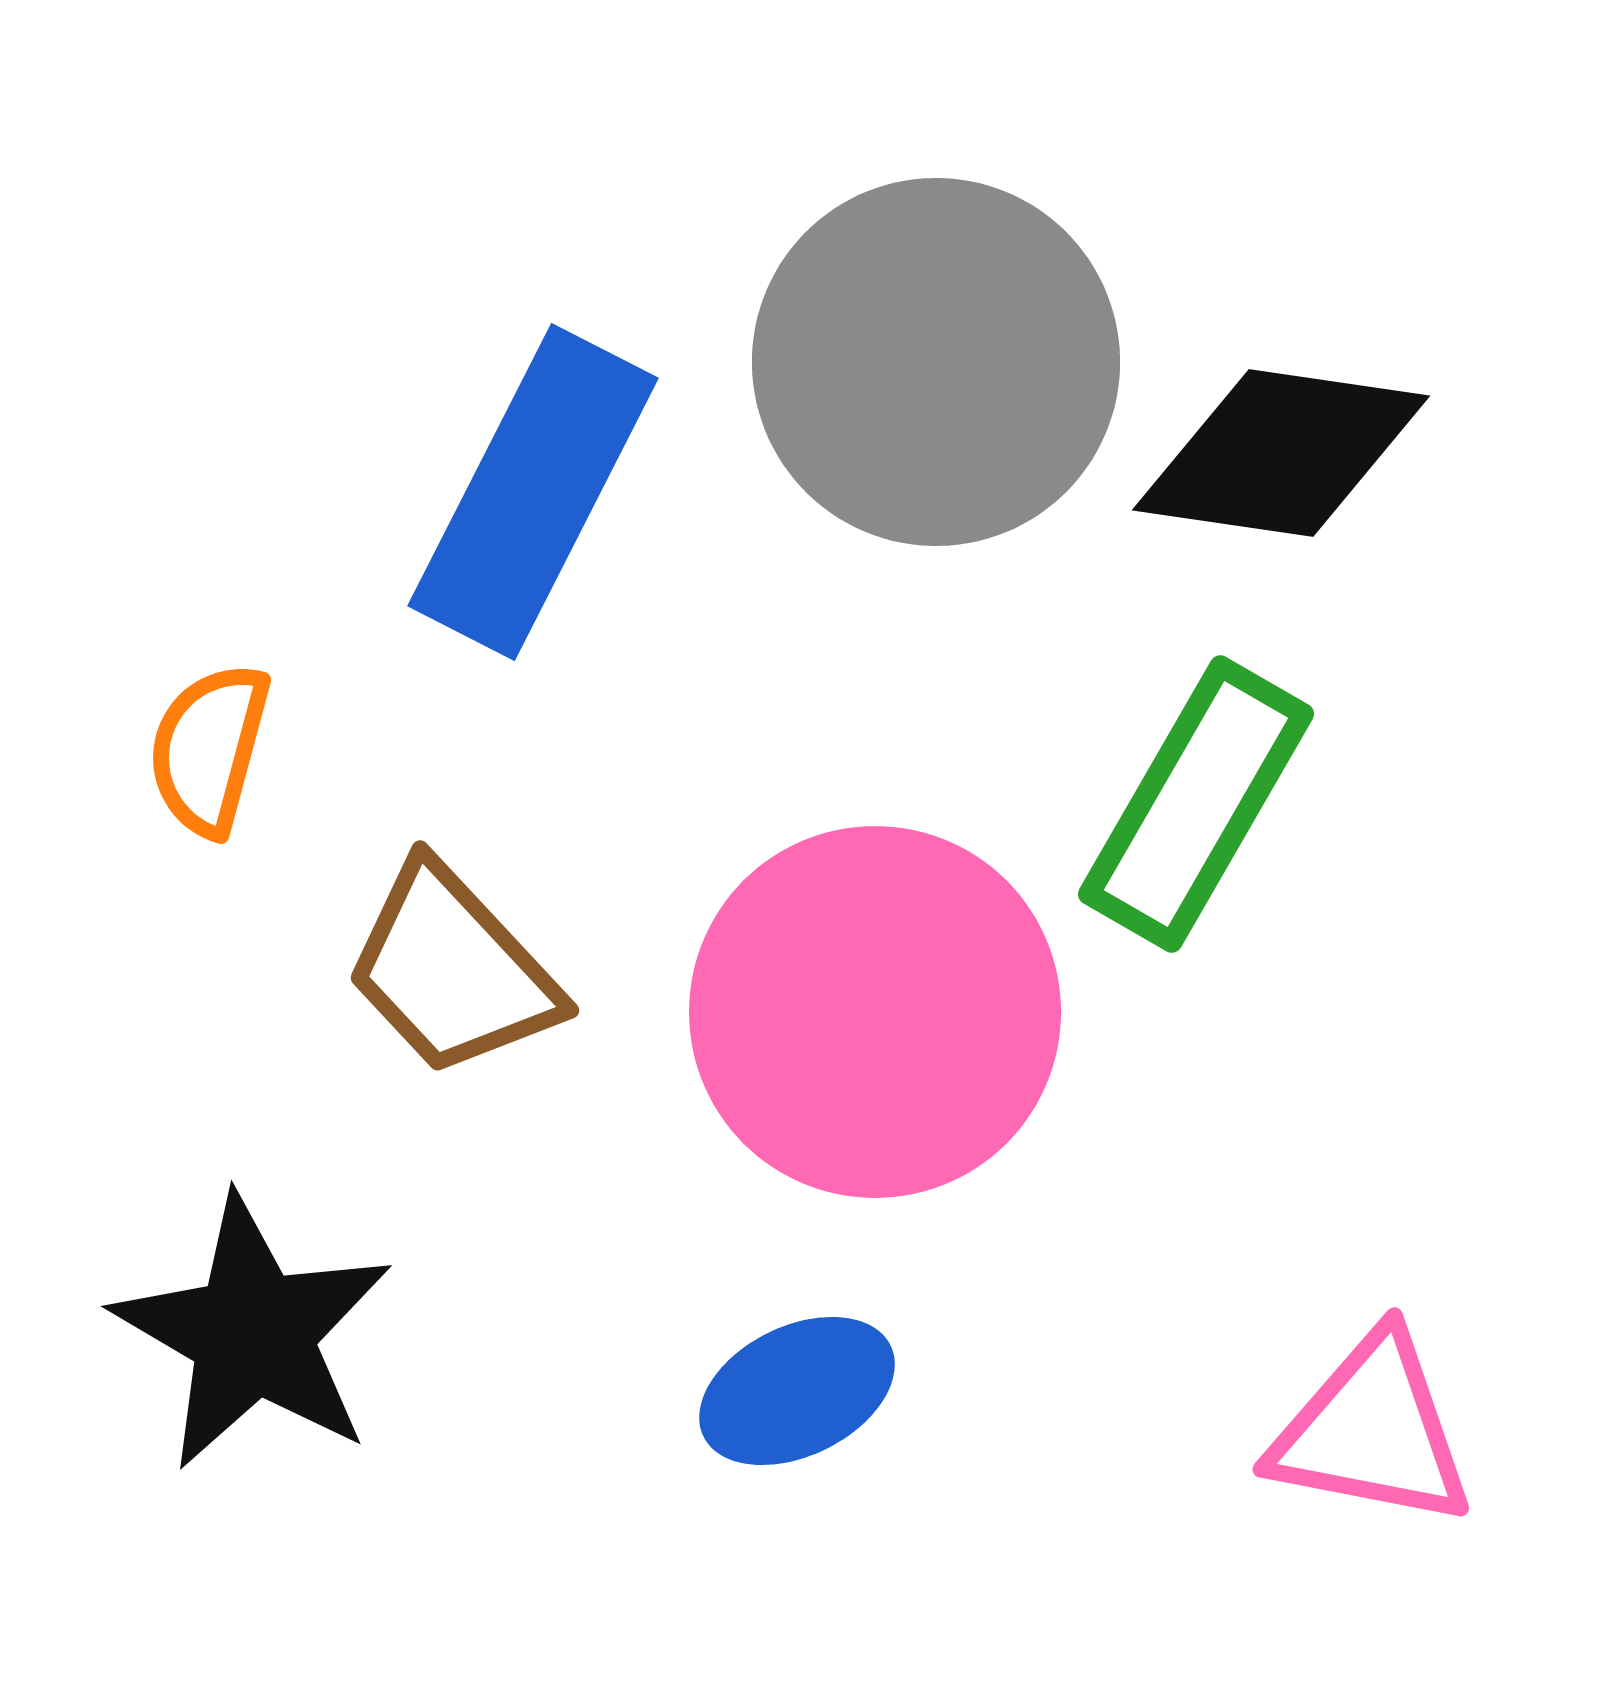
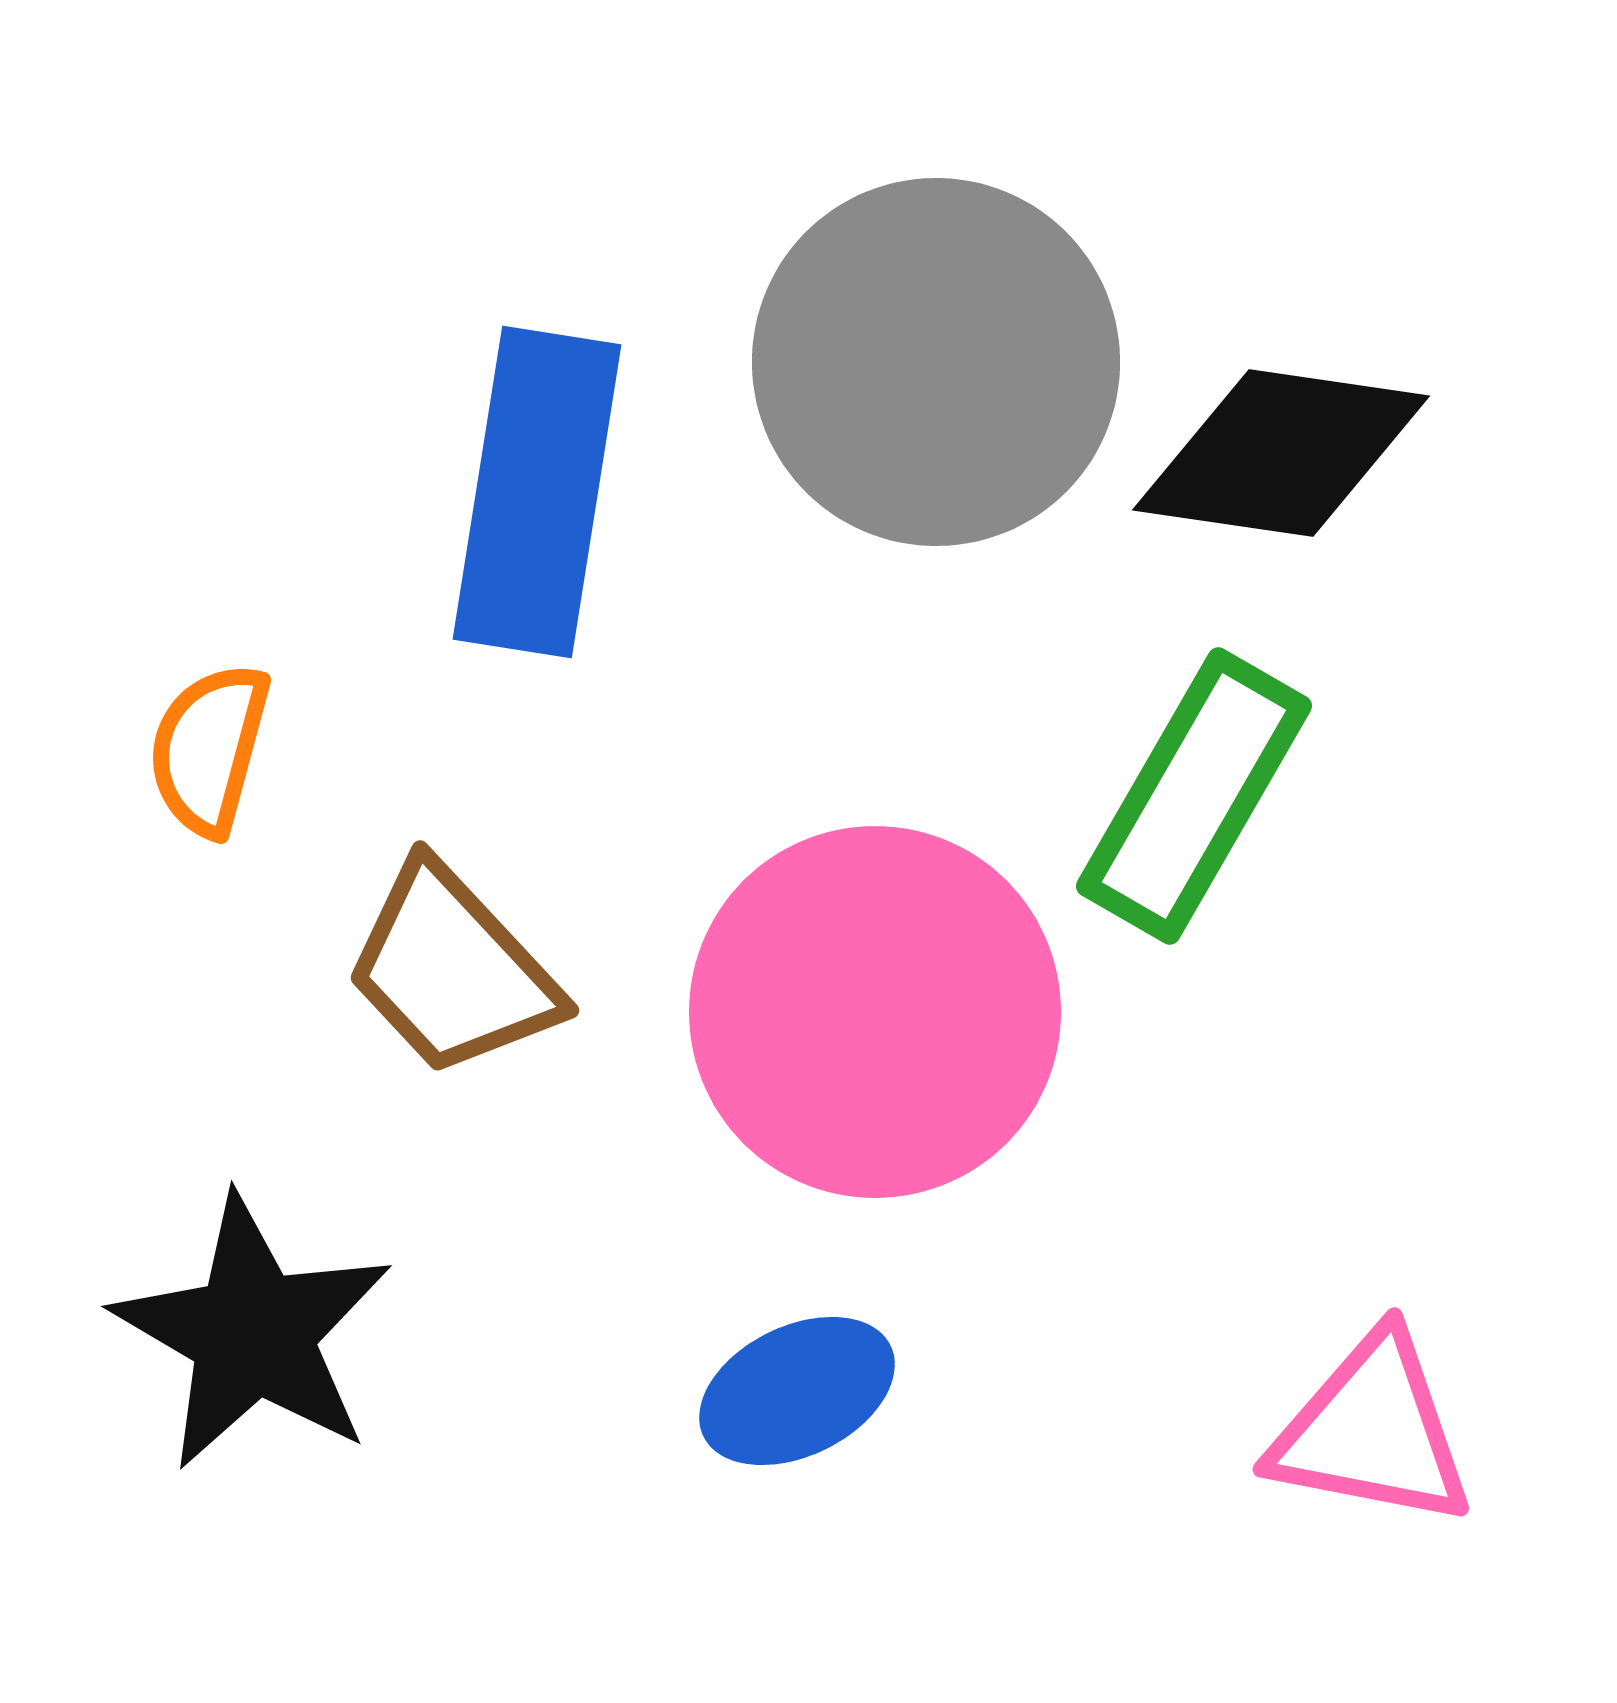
blue rectangle: moved 4 px right; rotated 18 degrees counterclockwise
green rectangle: moved 2 px left, 8 px up
